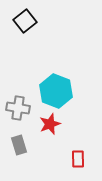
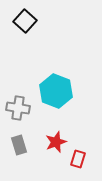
black square: rotated 10 degrees counterclockwise
red star: moved 6 px right, 18 px down
red rectangle: rotated 18 degrees clockwise
